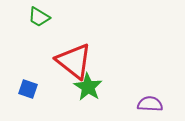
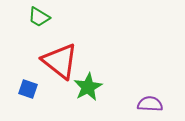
red triangle: moved 14 px left
green star: rotated 12 degrees clockwise
